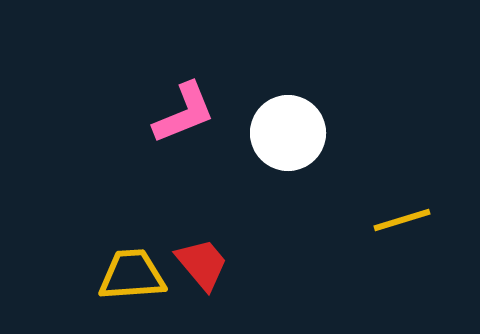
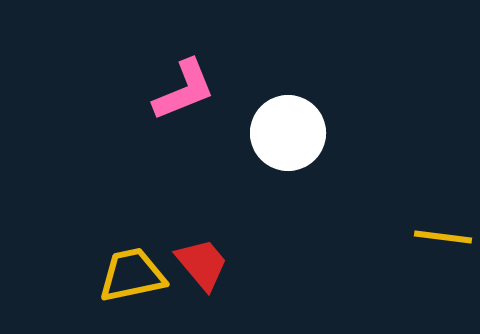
pink L-shape: moved 23 px up
yellow line: moved 41 px right, 17 px down; rotated 24 degrees clockwise
yellow trapezoid: rotated 8 degrees counterclockwise
